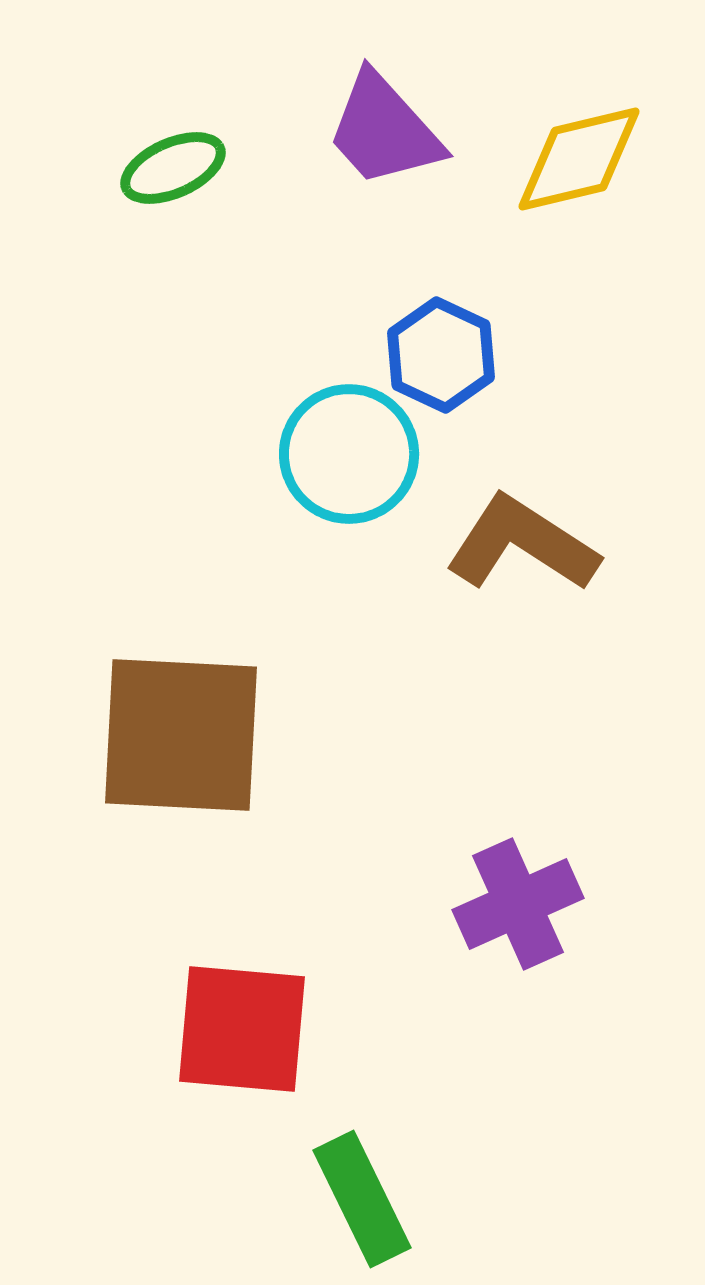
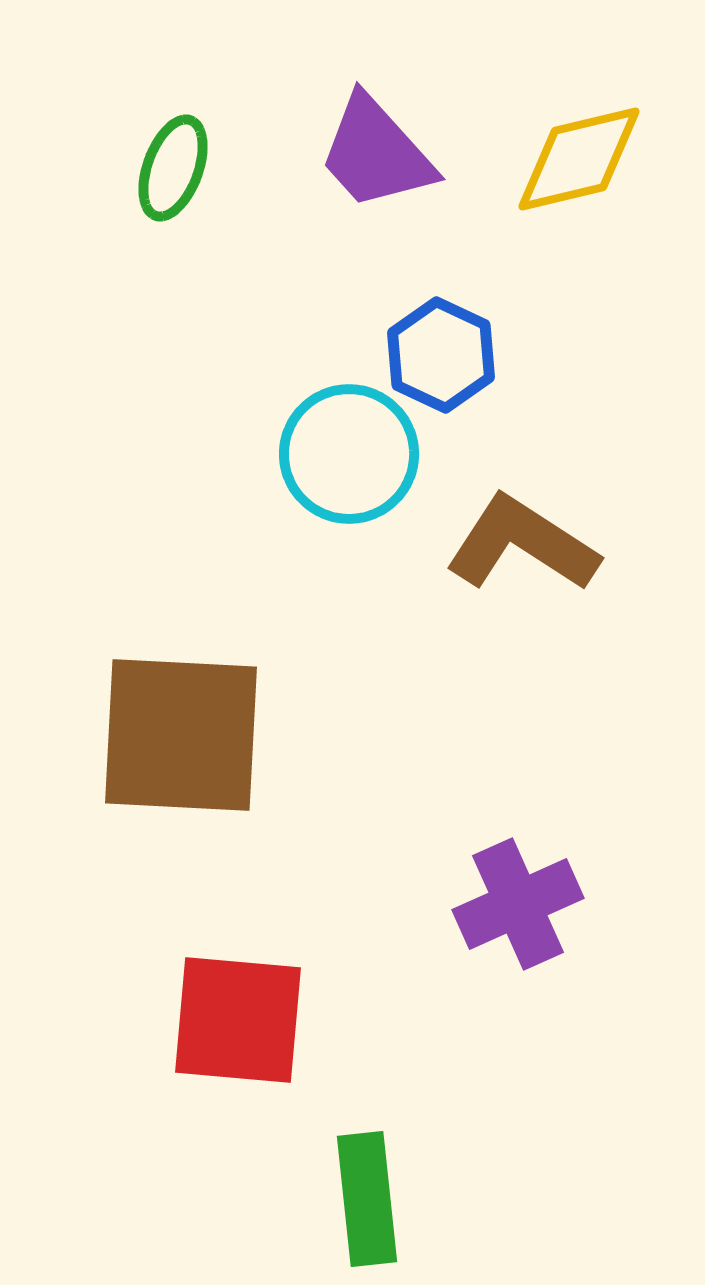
purple trapezoid: moved 8 px left, 23 px down
green ellipse: rotated 46 degrees counterclockwise
red square: moved 4 px left, 9 px up
green rectangle: moved 5 px right; rotated 20 degrees clockwise
